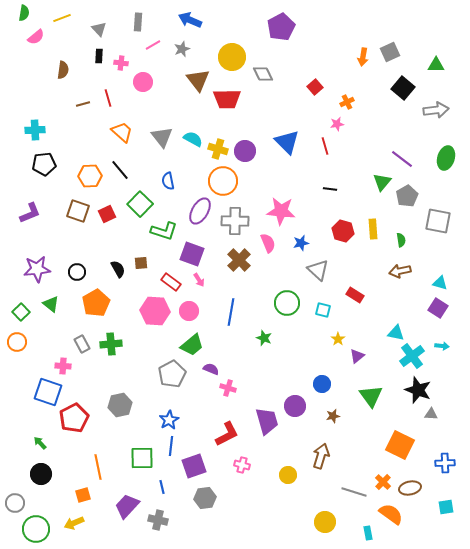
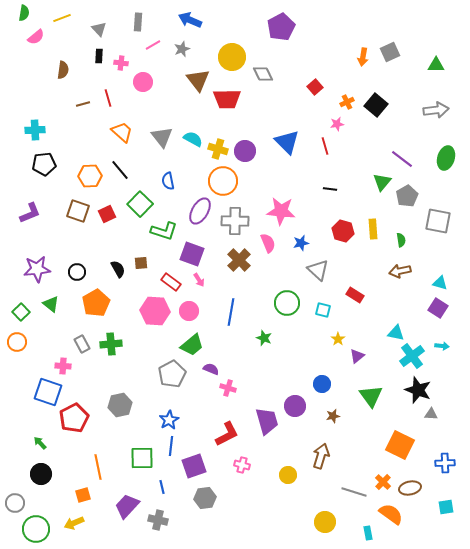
black square at (403, 88): moved 27 px left, 17 px down
